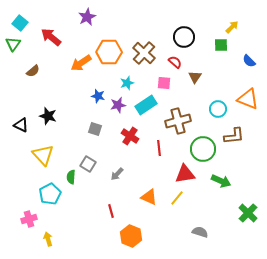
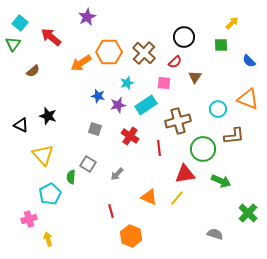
yellow arrow at (232, 27): moved 4 px up
red semicircle at (175, 62): rotated 96 degrees clockwise
gray semicircle at (200, 232): moved 15 px right, 2 px down
